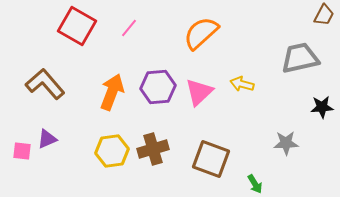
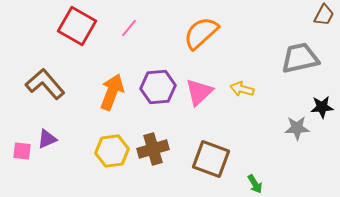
yellow arrow: moved 5 px down
gray star: moved 11 px right, 15 px up
